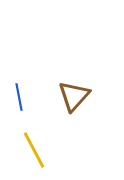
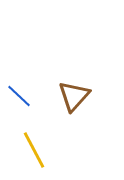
blue line: moved 1 px up; rotated 36 degrees counterclockwise
